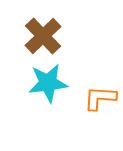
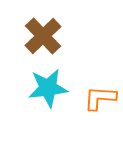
cyan star: moved 5 px down
